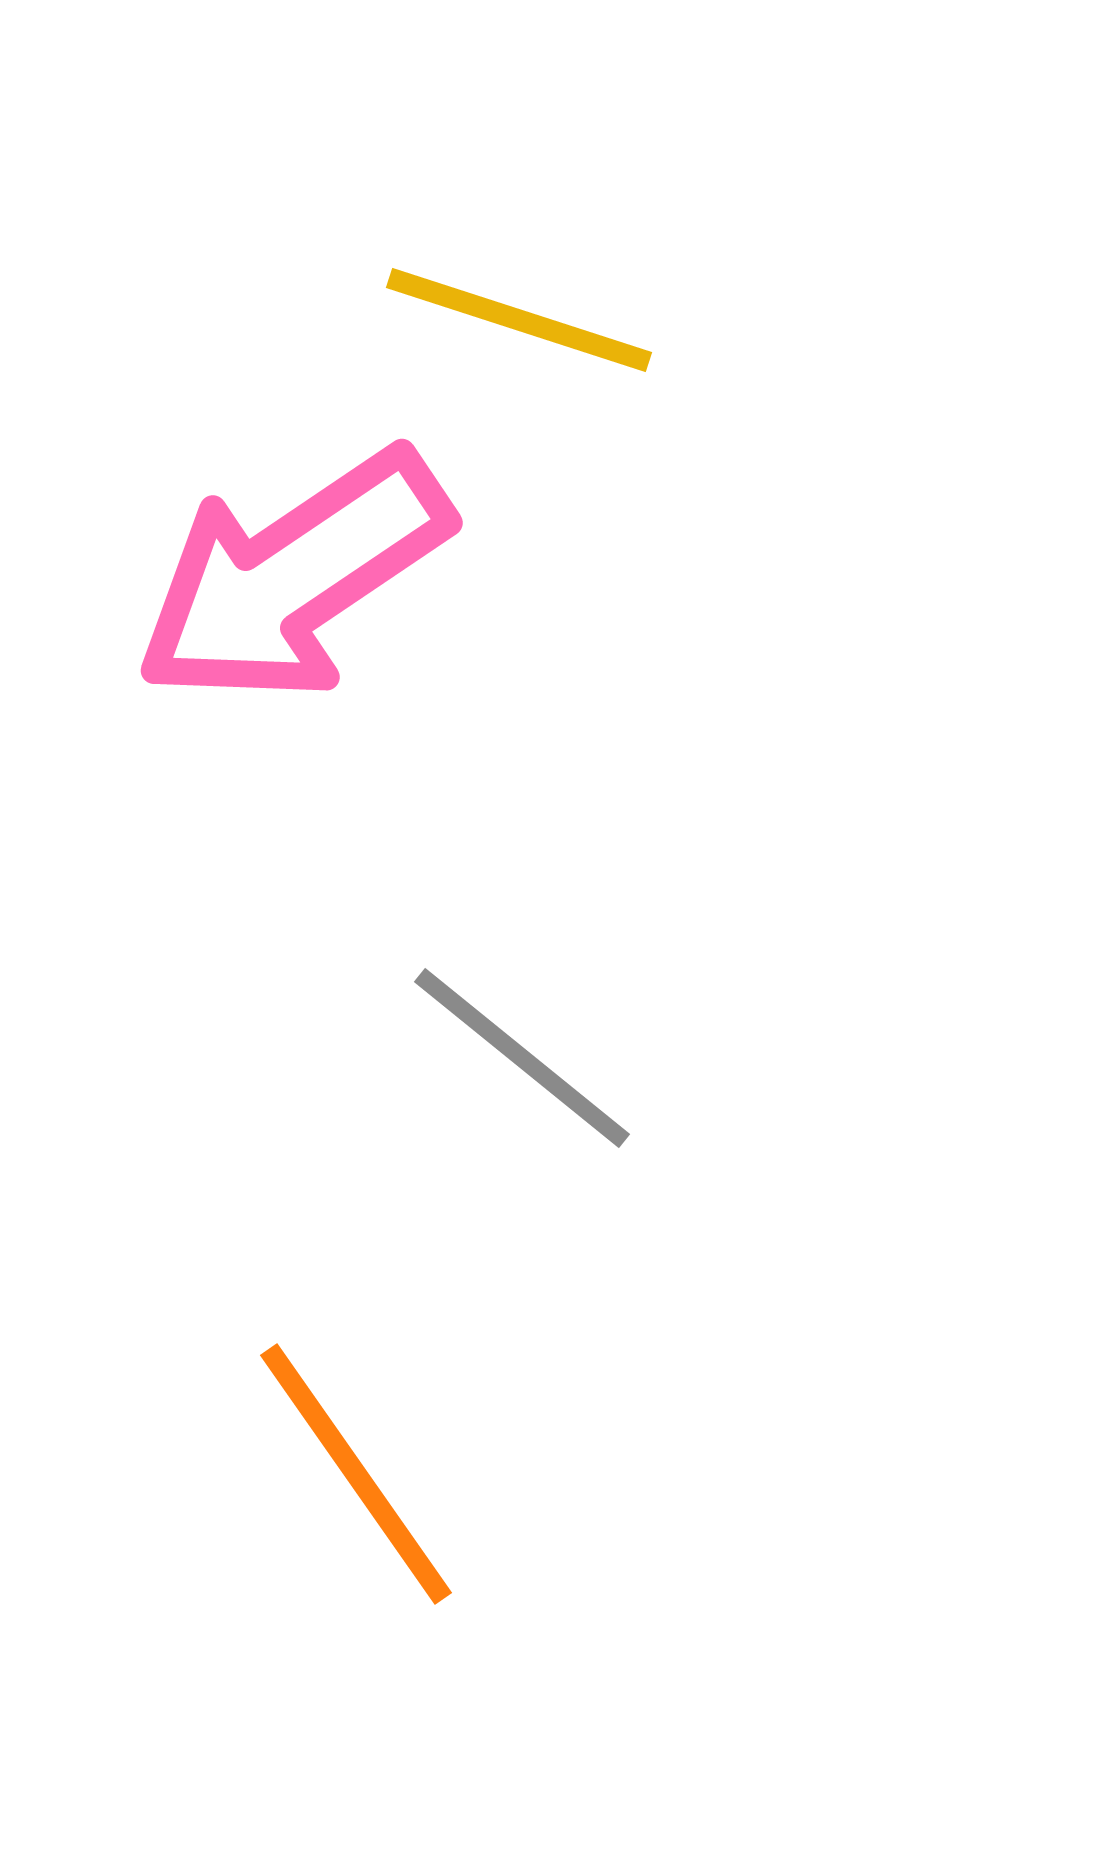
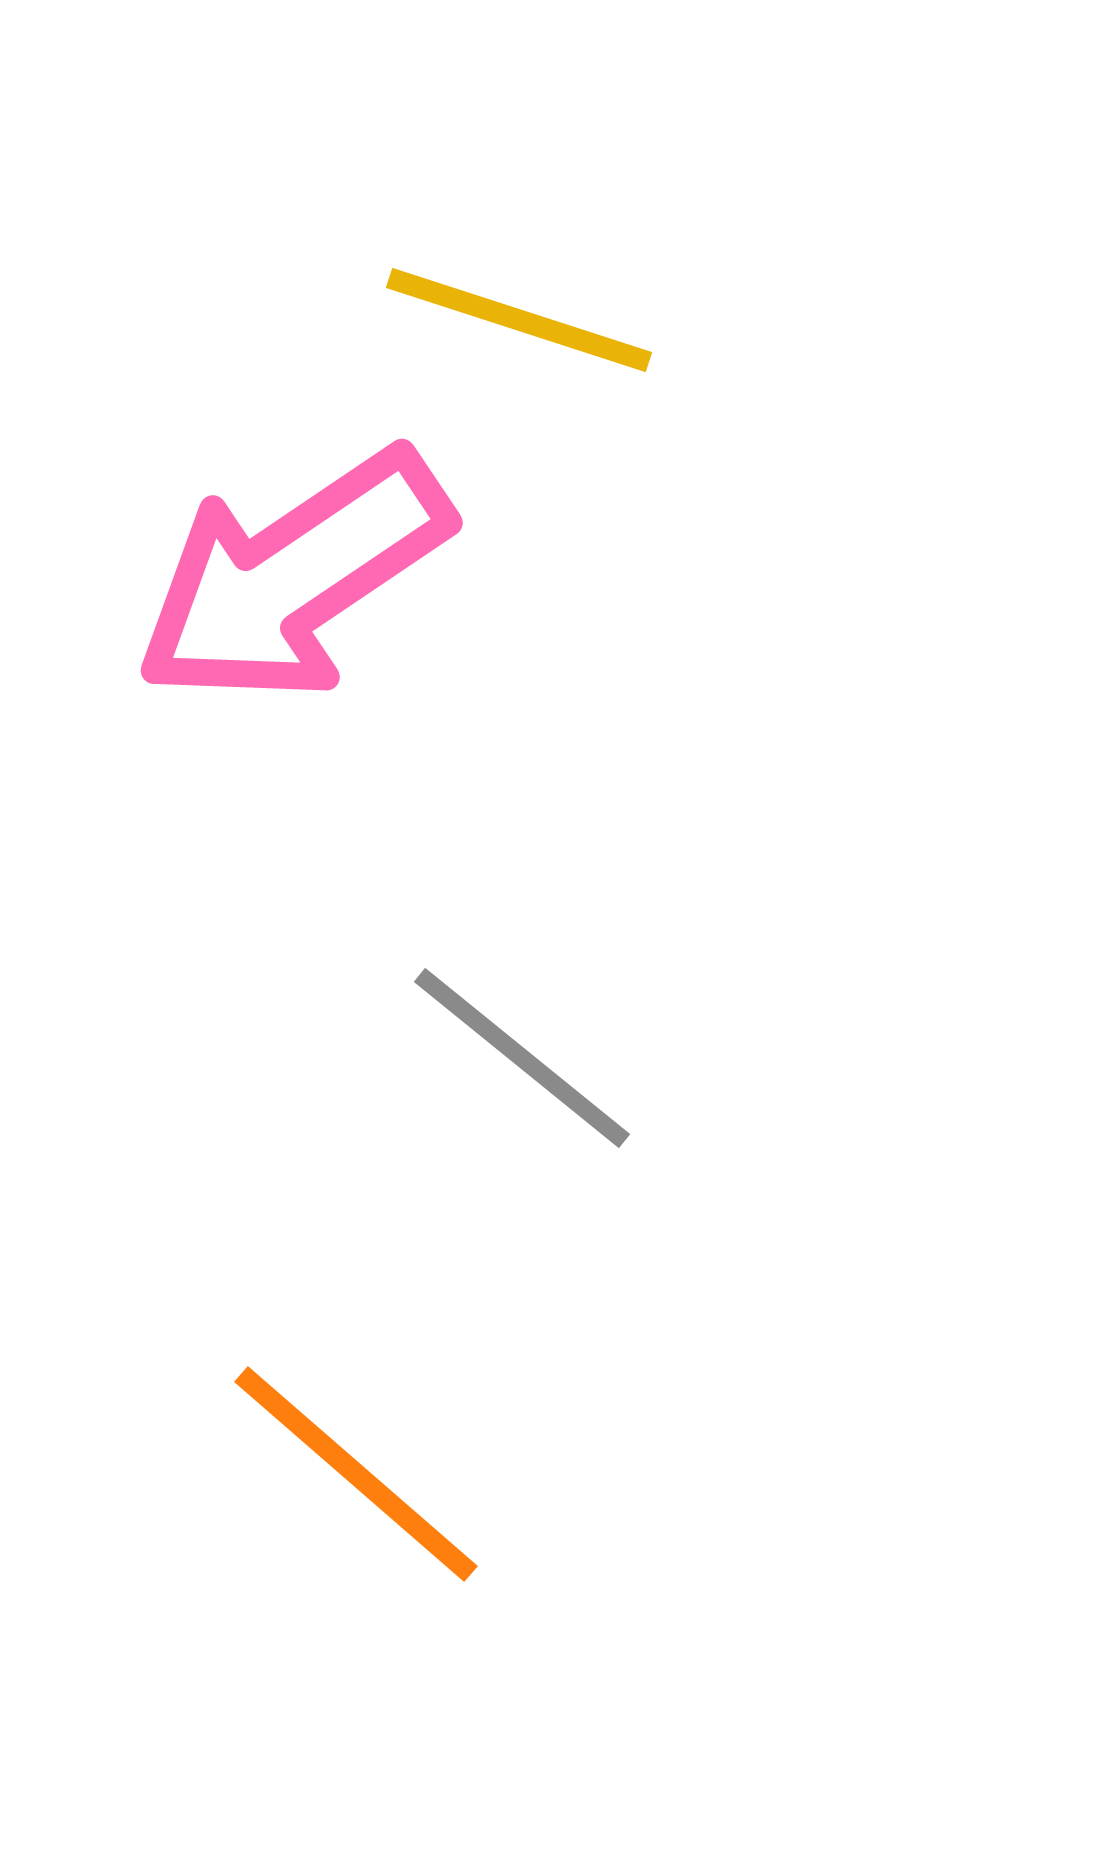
orange line: rotated 14 degrees counterclockwise
